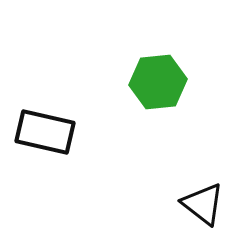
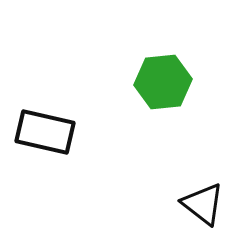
green hexagon: moved 5 px right
